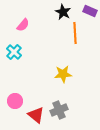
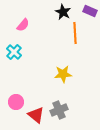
pink circle: moved 1 px right, 1 px down
